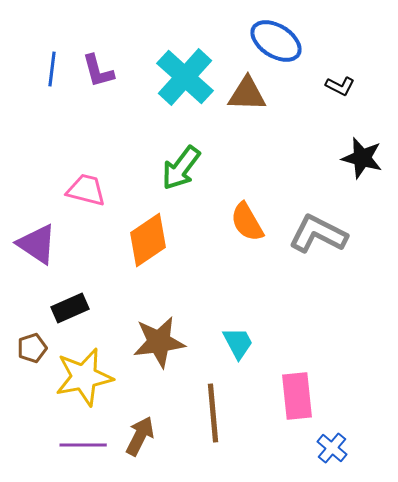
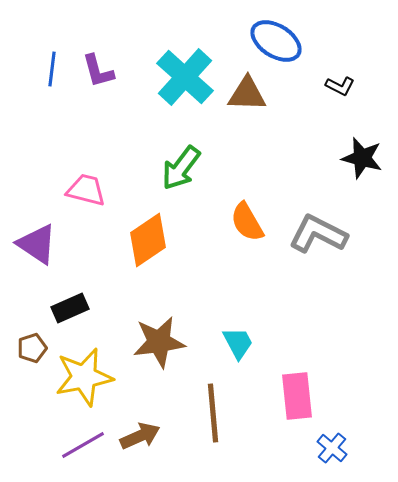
brown arrow: rotated 39 degrees clockwise
purple line: rotated 30 degrees counterclockwise
